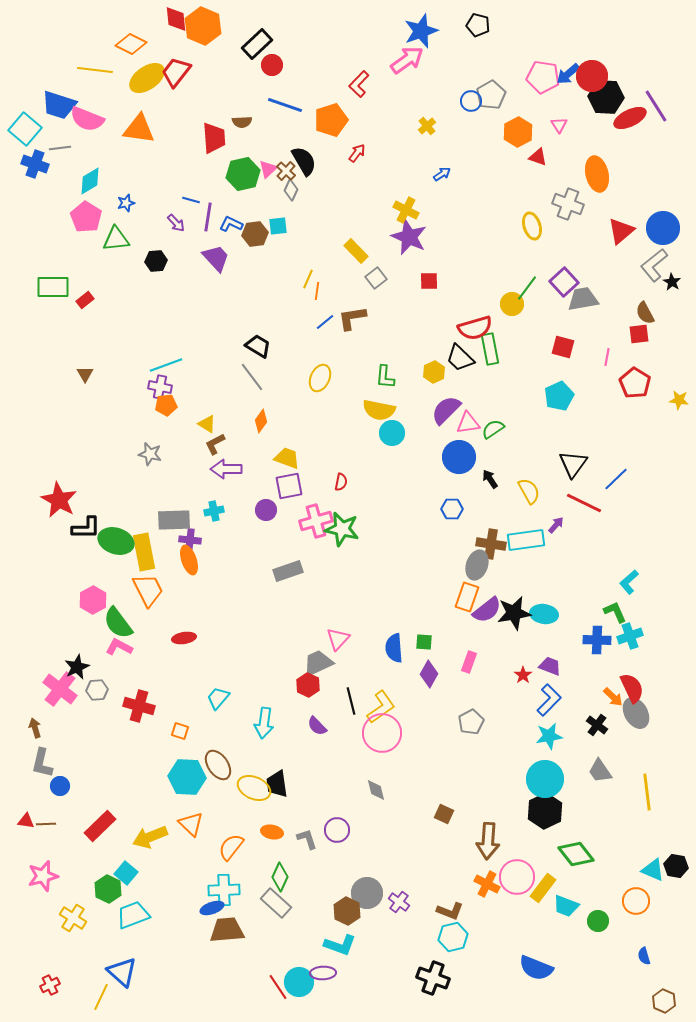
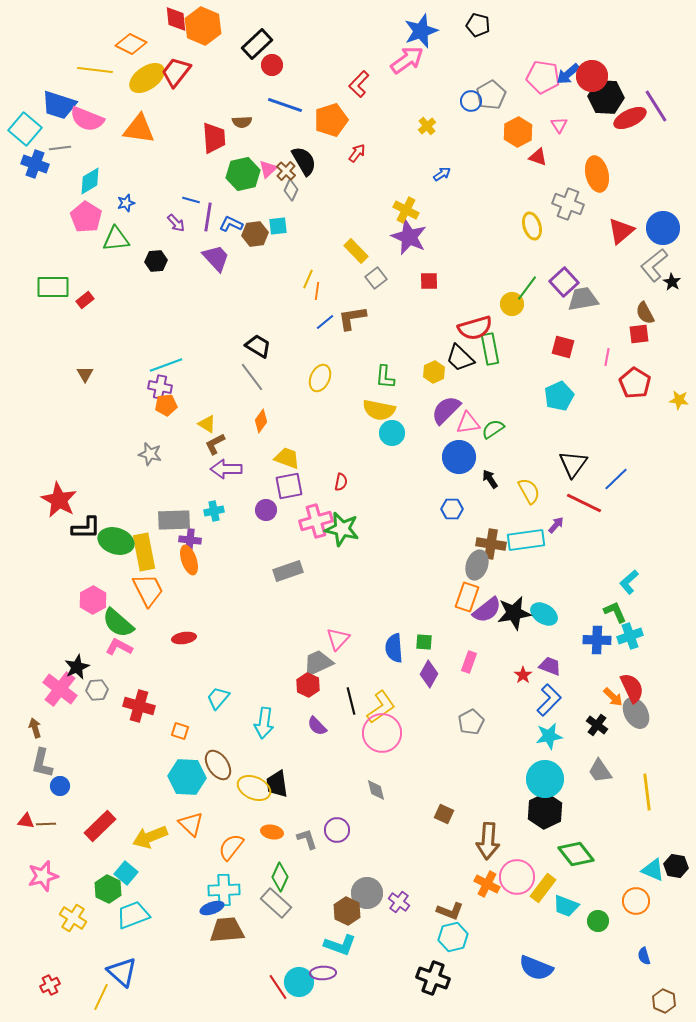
cyan ellipse at (544, 614): rotated 24 degrees clockwise
green semicircle at (118, 623): rotated 12 degrees counterclockwise
